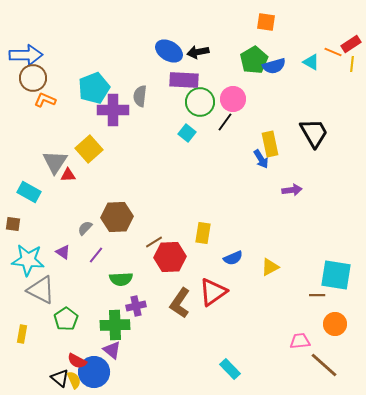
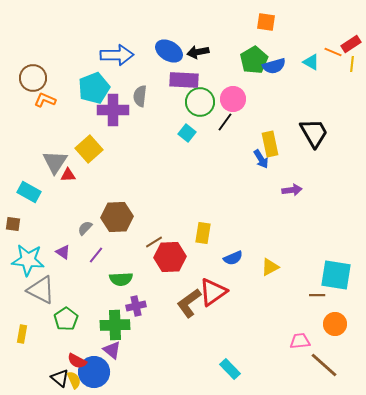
blue arrow at (26, 55): moved 91 px right
brown L-shape at (180, 303): moved 9 px right; rotated 20 degrees clockwise
